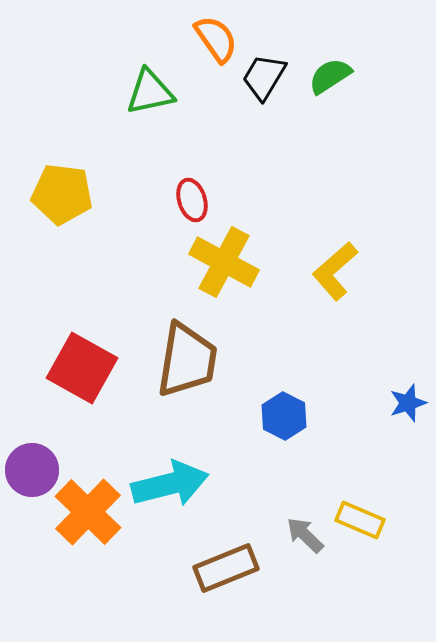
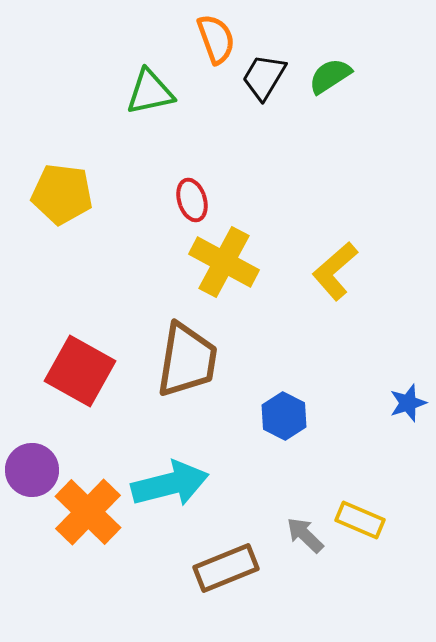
orange semicircle: rotated 15 degrees clockwise
red square: moved 2 px left, 3 px down
